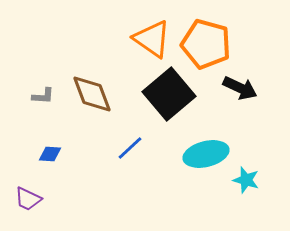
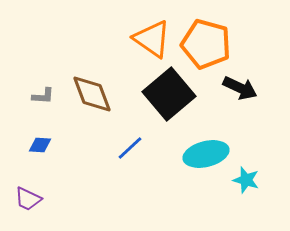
blue diamond: moved 10 px left, 9 px up
